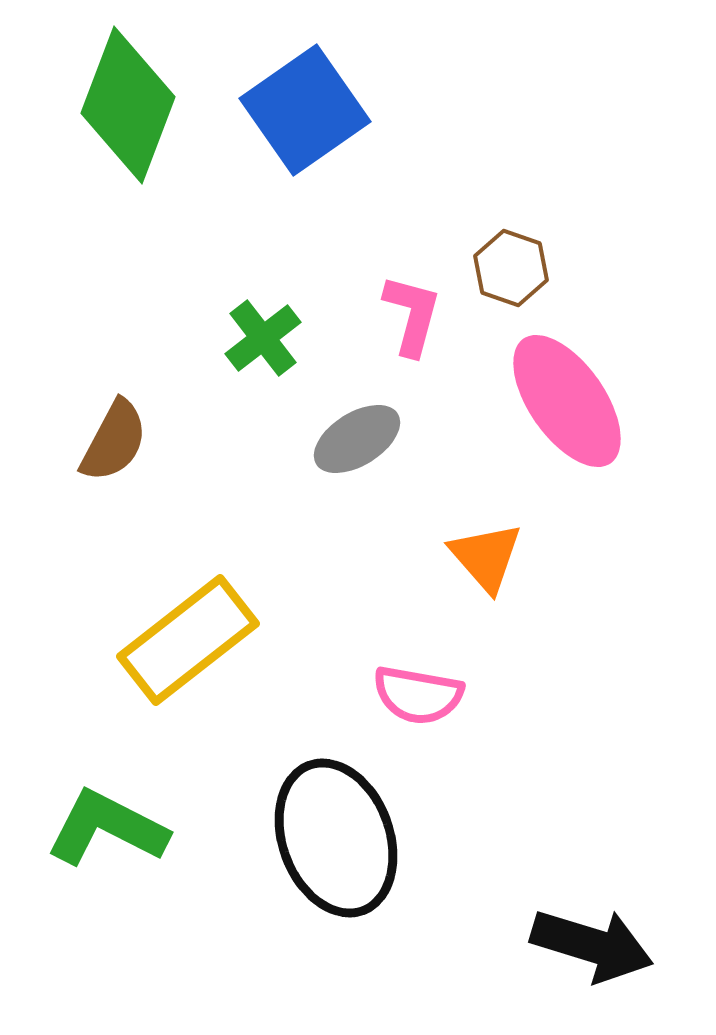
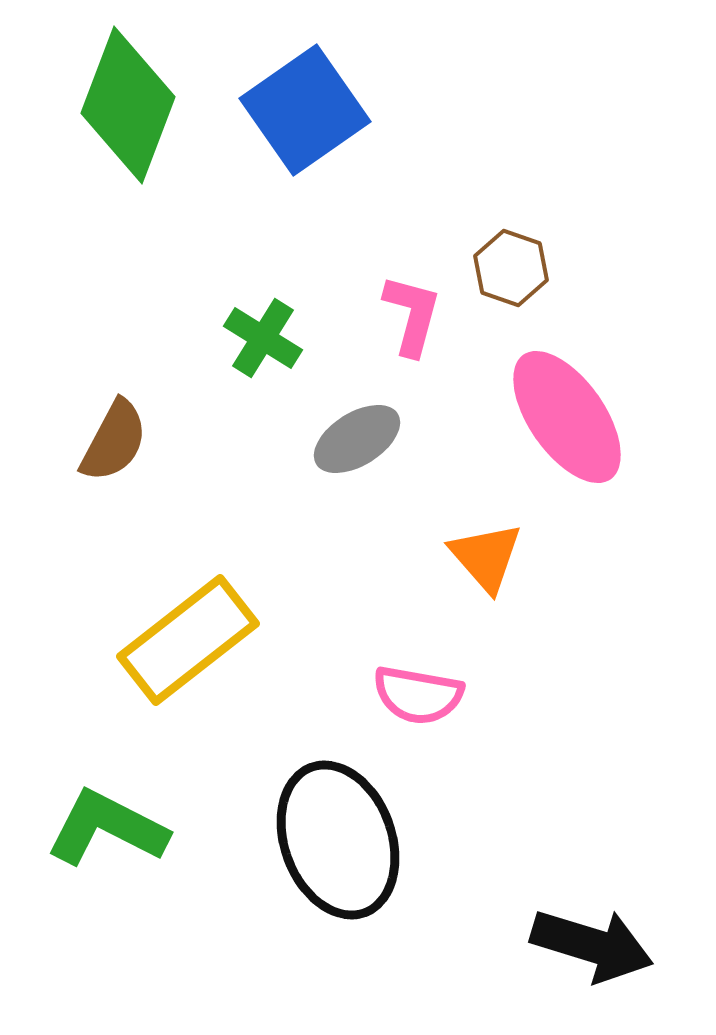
green cross: rotated 20 degrees counterclockwise
pink ellipse: moved 16 px down
black ellipse: moved 2 px right, 2 px down
